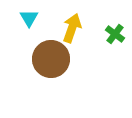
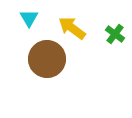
yellow arrow: rotated 72 degrees counterclockwise
brown circle: moved 4 px left
